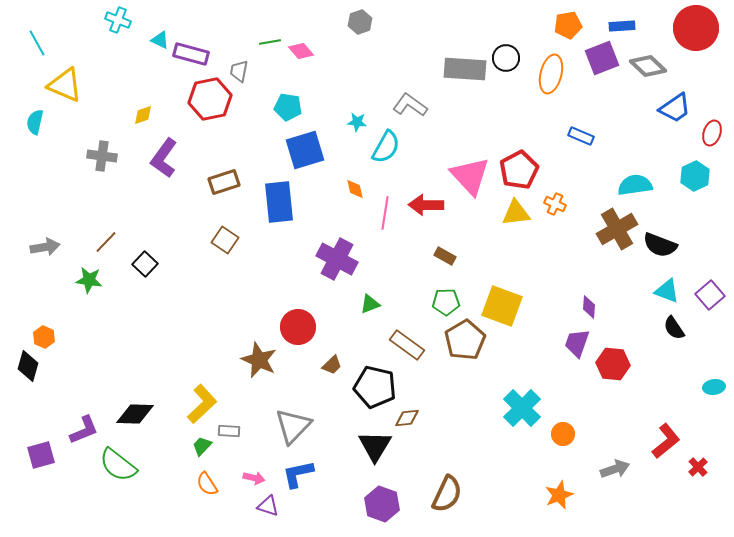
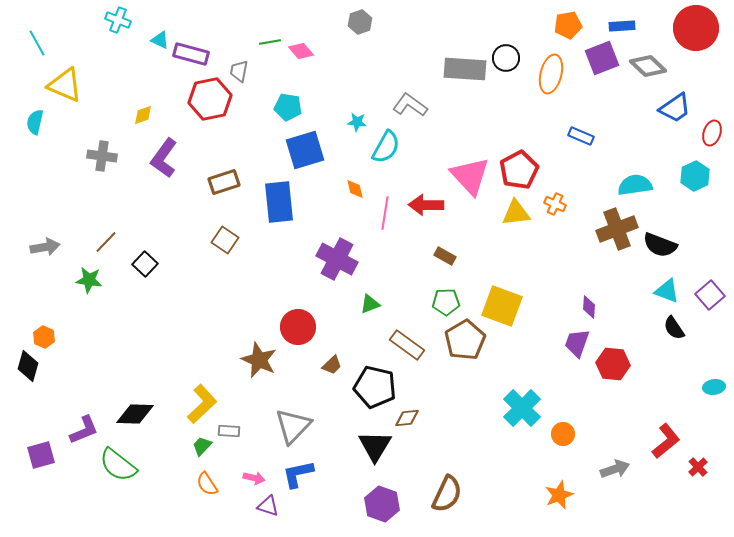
brown cross at (617, 229): rotated 9 degrees clockwise
